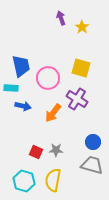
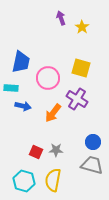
blue trapezoid: moved 4 px up; rotated 25 degrees clockwise
